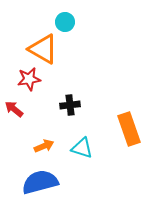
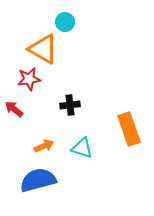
blue semicircle: moved 2 px left, 2 px up
